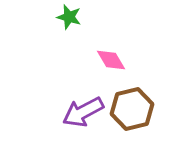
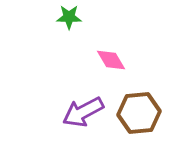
green star: rotated 15 degrees counterclockwise
brown hexagon: moved 7 px right, 4 px down; rotated 9 degrees clockwise
